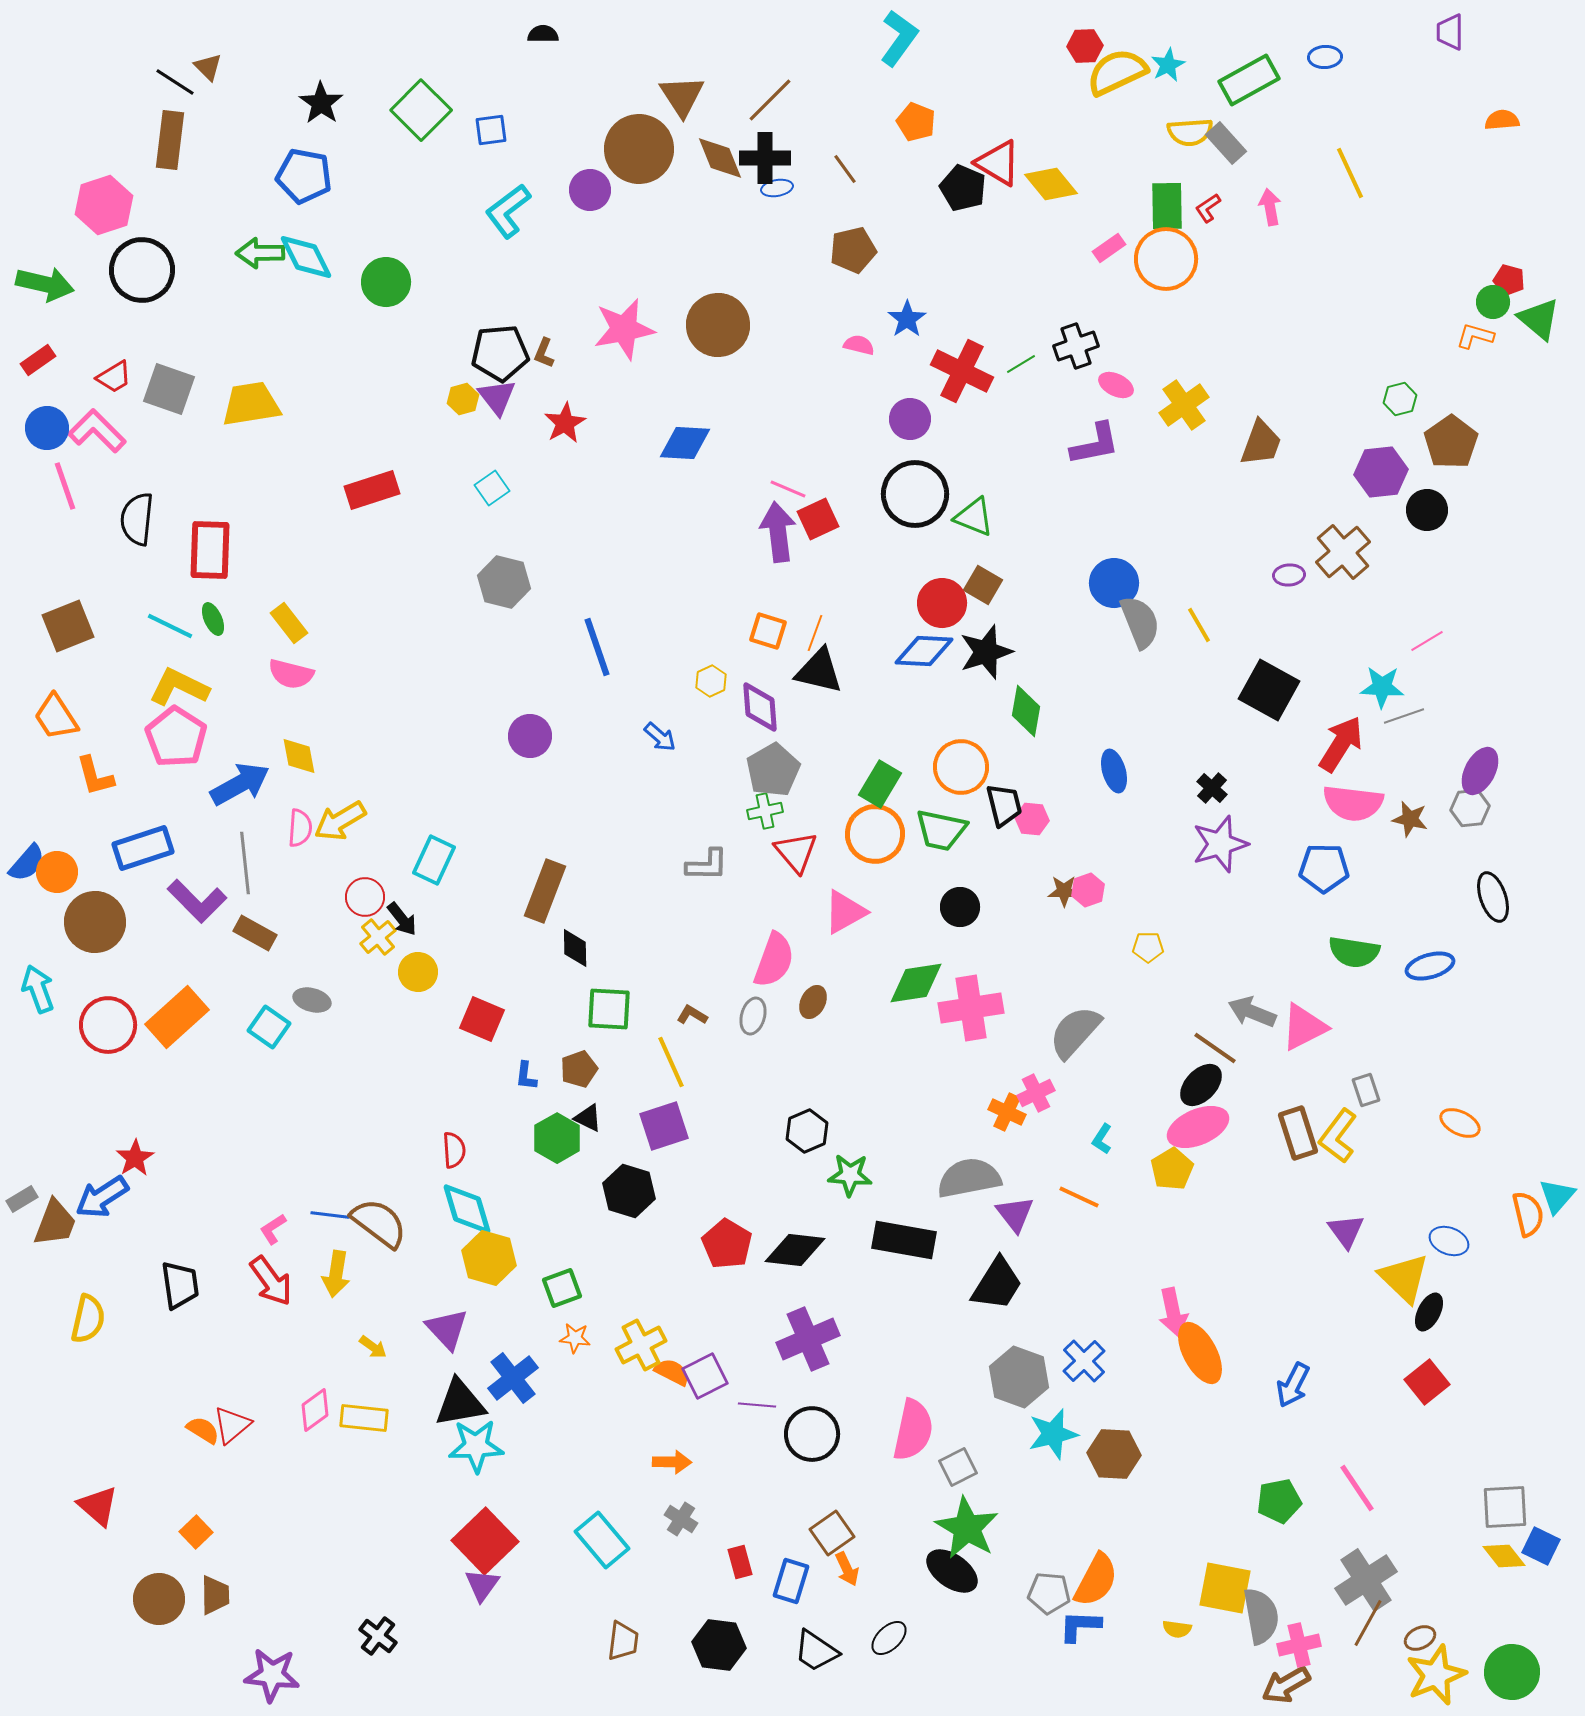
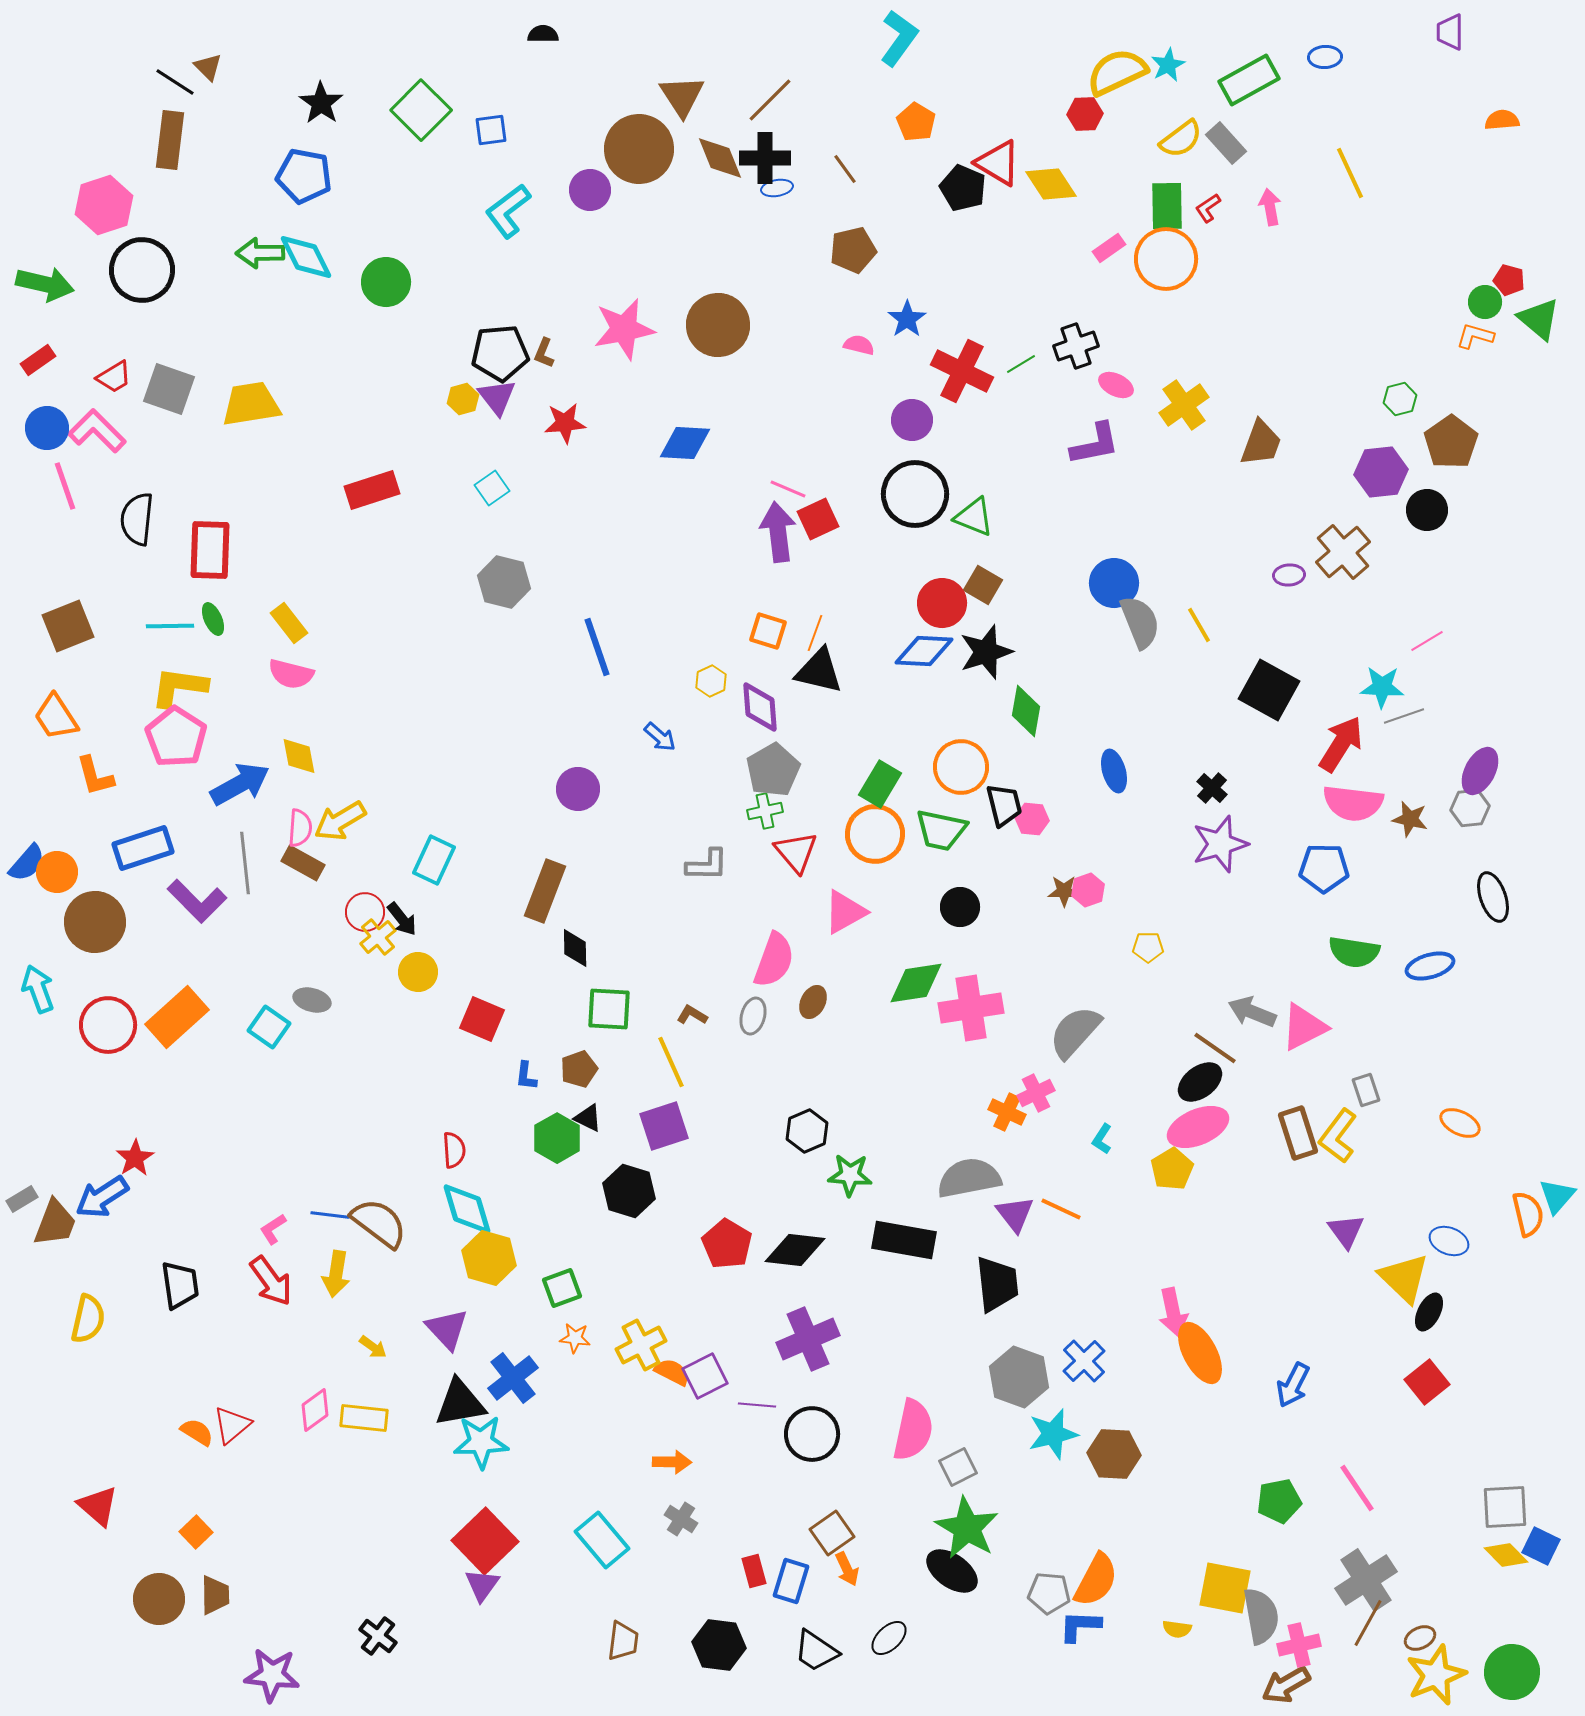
red hexagon at (1085, 46): moved 68 px down
orange pentagon at (916, 122): rotated 9 degrees clockwise
yellow semicircle at (1190, 132): moved 9 px left, 7 px down; rotated 33 degrees counterclockwise
yellow diamond at (1051, 184): rotated 6 degrees clockwise
green circle at (1493, 302): moved 8 px left
purple circle at (910, 419): moved 2 px right, 1 px down
red star at (565, 423): rotated 24 degrees clockwise
cyan line at (170, 626): rotated 27 degrees counterclockwise
yellow L-shape at (179, 687): rotated 18 degrees counterclockwise
purple circle at (530, 736): moved 48 px right, 53 px down
red circle at (365, 897): moved 15 px down
brown rectangle at (255, 933): moved 48 px right, 70 px up
black ellipse at (1201, 1085): moved 1 px left, 3 px up; rotated 9 degrees clockwise
orange line at (1079, 1197): moved 18 px left, 12 px down
black trapezoid at (997, 1284): rotated 38 degrees counterclockwise
orange semicircle at (203, 1430): moved 6 px left, 2 px down
cyan star at (476, 1446): moved 5 px right, 4 px up
yellow diamond at (1504, 1556): moved 2 px right, 1 px up; rotated 6 degrees counterclockwise
red rectangle at (740, 1562): moved 14 px right, 9 px down
